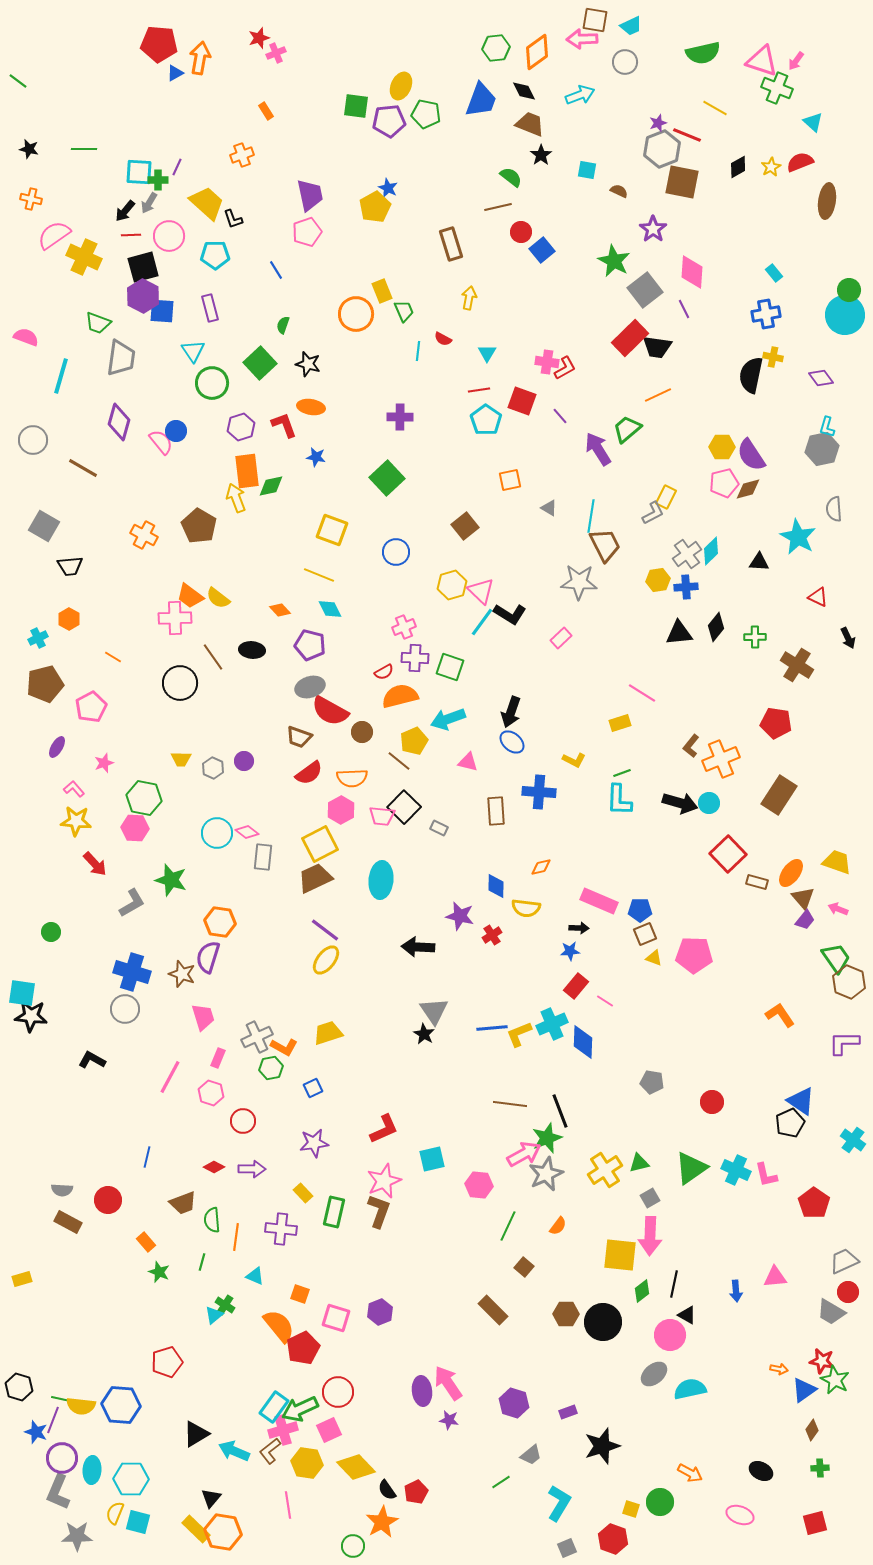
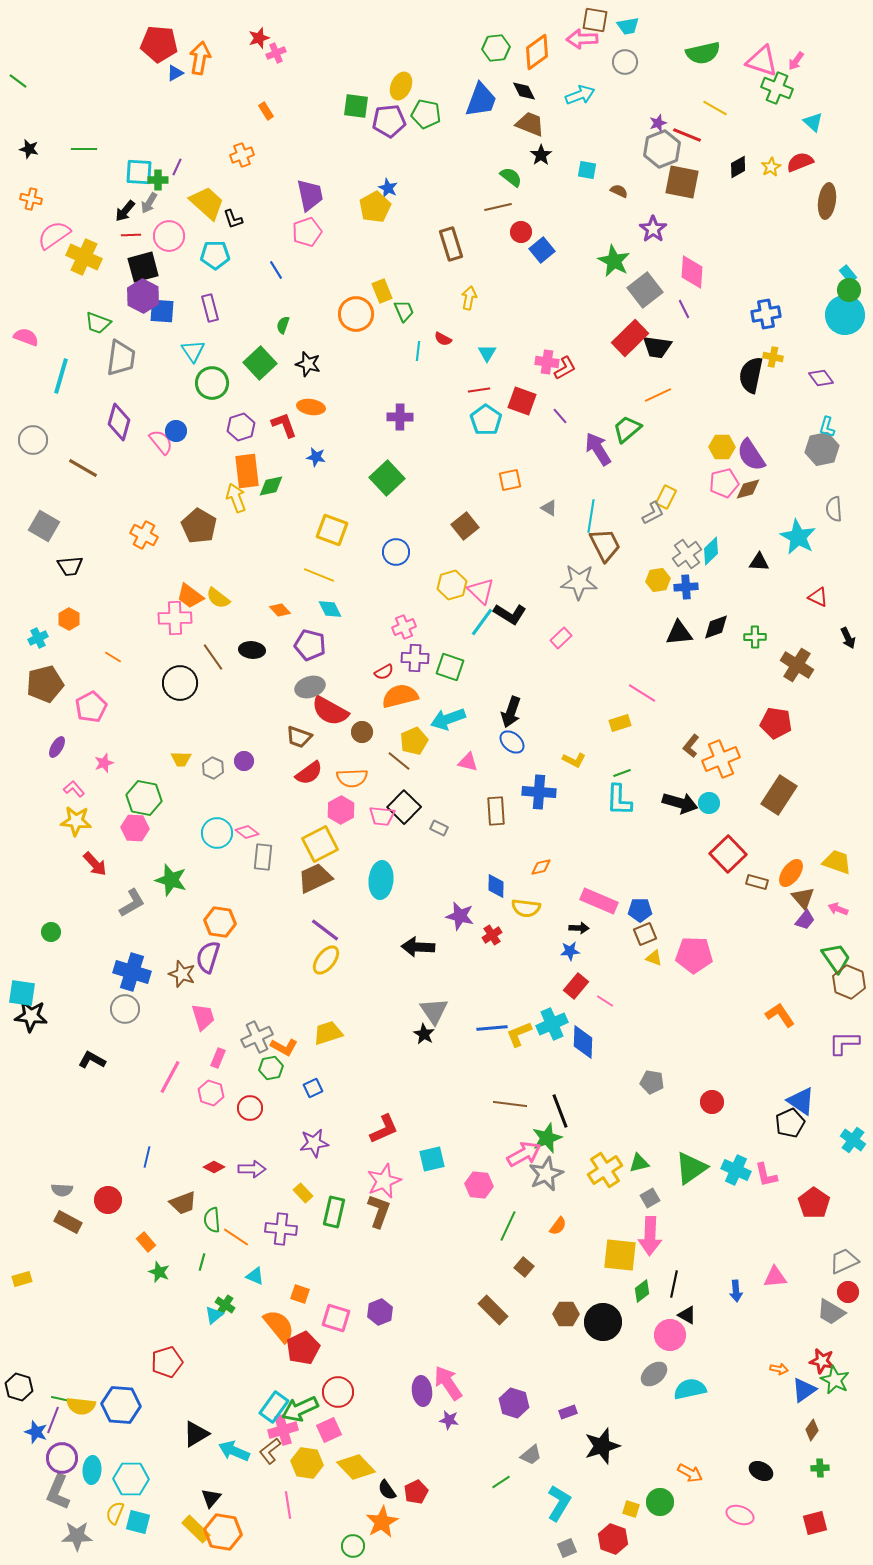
cyan trapezoid at (631, 26): moved 3 px left; rotated 15 degrees clockwise
cyan rectangle at (774, 273): moved 74 px right, 1 px down
black diamond at (716, 627): rotated 32 degrees clockwise
red circle at (243, 1121): moved 7 px right, 13 px up
orange line at (236, 1237): rotated 64 degrees counterclockwise
